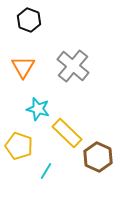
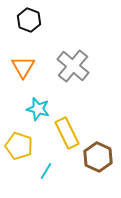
yellow rectangle: rotated 20 degrees clockwise
